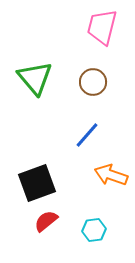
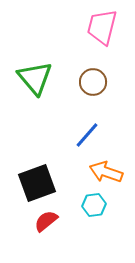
orange arrow: moved 5 px left, 3 px up
cyan hexagon: moved 25 px up
